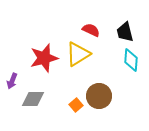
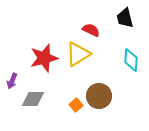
black trapezoid: moved 14 px up
